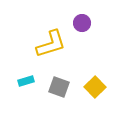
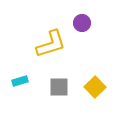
cyan rectangle: moved 6 px left
gray square: rotated 20 degrees counterclockwise
